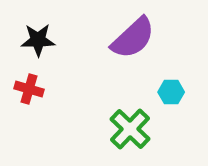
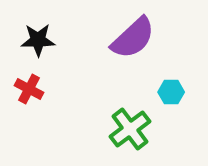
red cross: rotated 12 degrees clockwise
green cross: rotated 9 degrees clockwise
